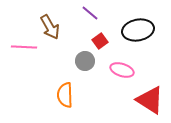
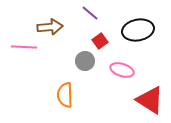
brown arrow: rotated 65 degrees counterclockwise
